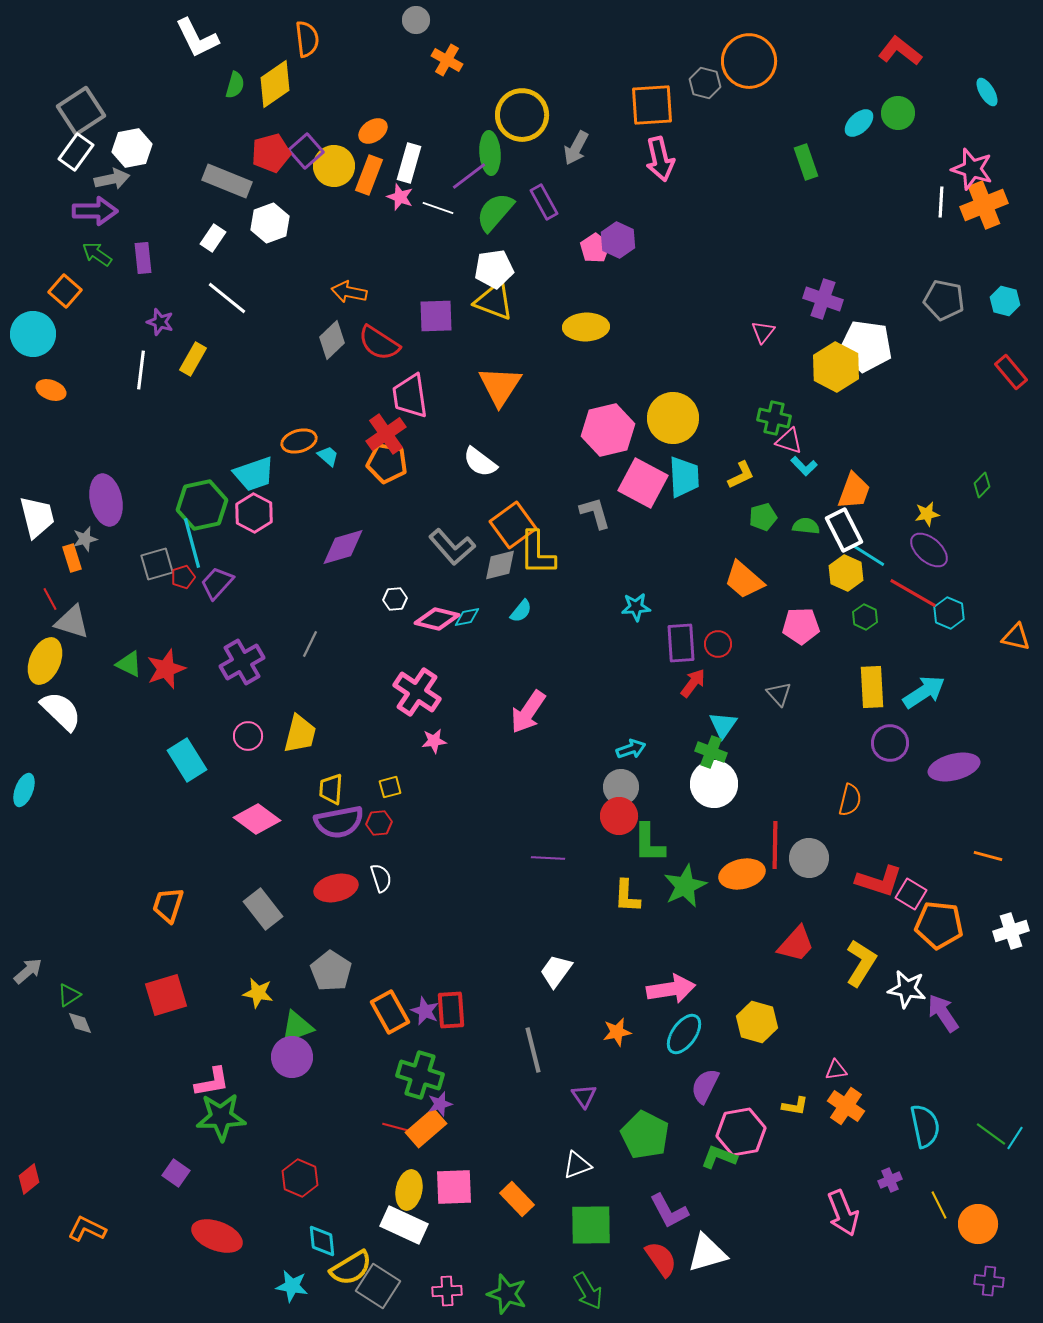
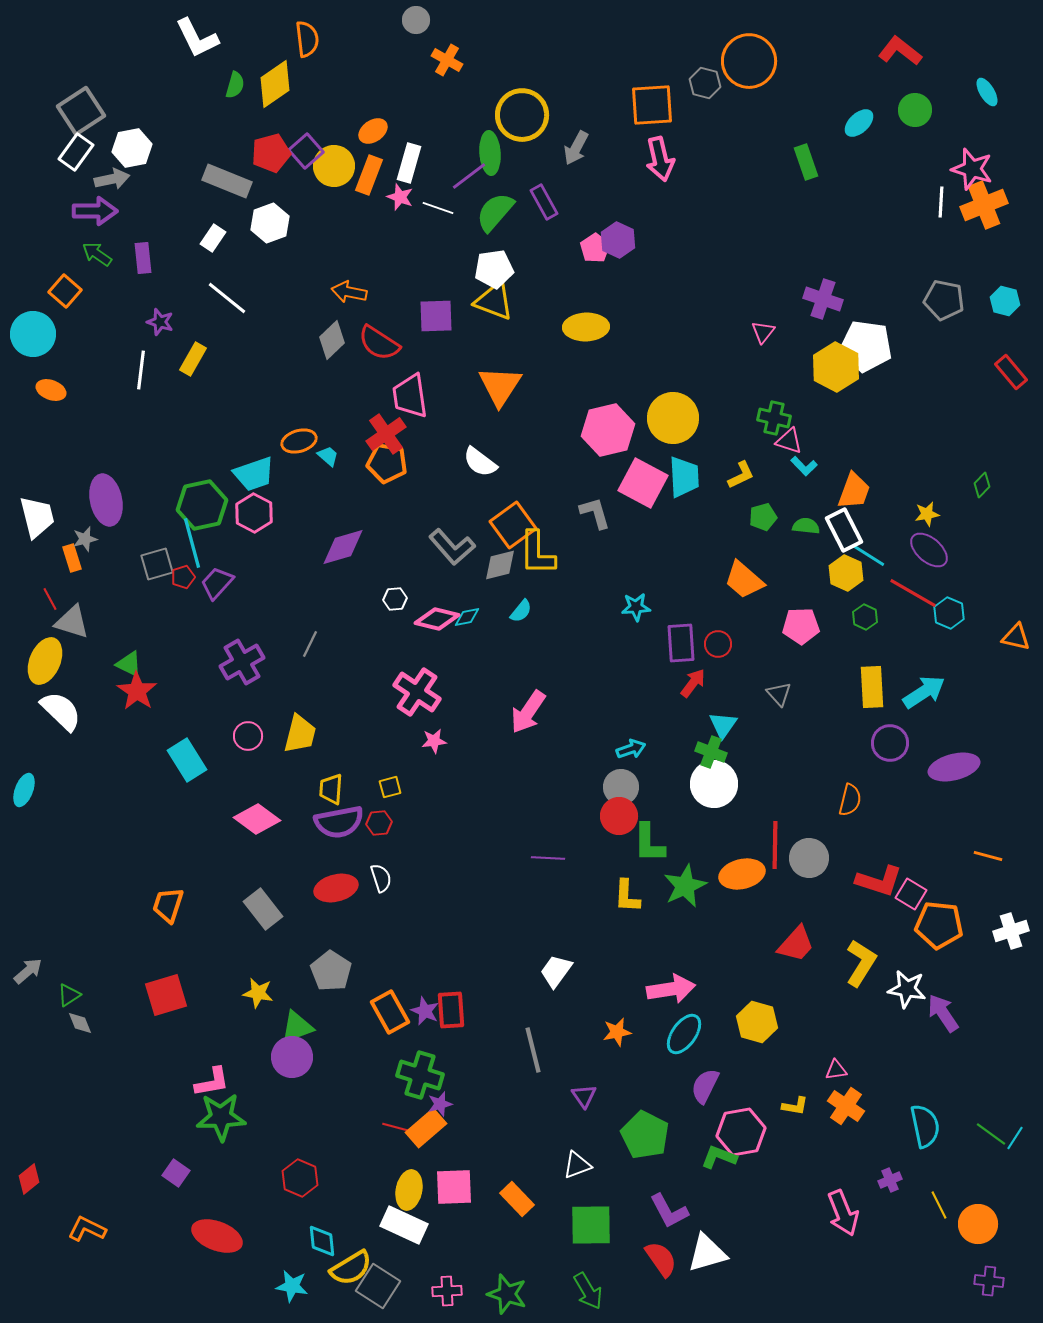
green circle at (898, 113): moved 17 px right, 3 px up
red star at (166, 669): moved 29 px left, 22 px down; rotated 18 degrees counterclockwise
